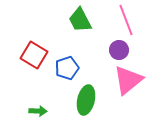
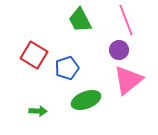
green ellipse: rotated 56 degrees clockwise
